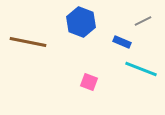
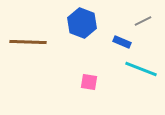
blue hexagon: moved 1 px right, 1 px down
brown line: rotated 9 degrees counterclockwise
pink square: rotated 12 degrees counterclockwise
